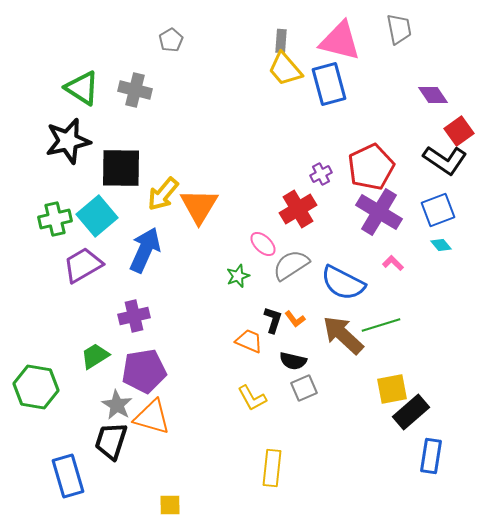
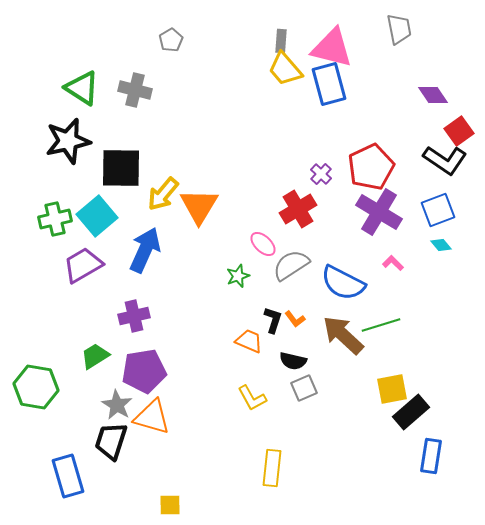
pink triangle at (340, 41): moved 8 px left, 7 px down
purple cross at (321, 174): rotated 20 degrees counterclockwise
